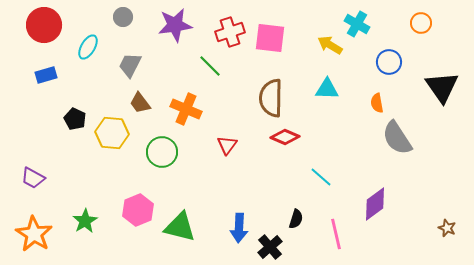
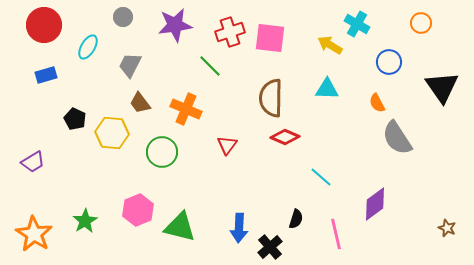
orange semicircle: rotated 18 degrees counterclockwise
purple trapezoid: moved 16 px up; rotated 60 degrees counterclockwise
